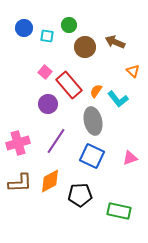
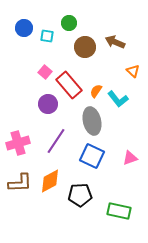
green circle: moved 2 px up
gray ellipse: moved 1 px left
